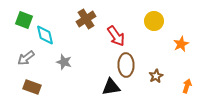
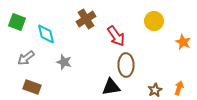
green square: moved 7 px left, 2 px down
cyan diamond: moved 1 px right, 1 px up
orange star: moved 2 px right, 2 px up; rotated 21 degrees counterclockwise
brown star: moved 1 px left, 14 px down
orange arrow: moved 8 px left, 2 px down
